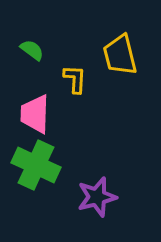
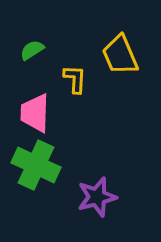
green semicircle: rotated 70 degrees counterclockwise
yellow trapezoid: rotated 9 degrees counterclockwise
pink trapezoid: moved 1 px up
